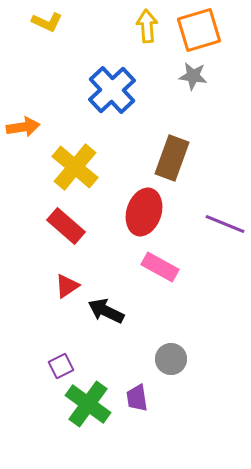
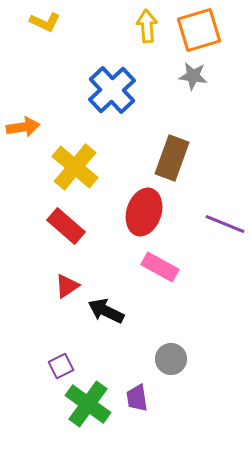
yellow L-shape: moved 2 px left
